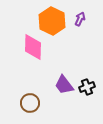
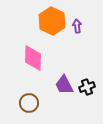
purple arrow: moved 3 px left, 7 px down; rotated 32 degrees counterclockwise
pink diamond: moved 11 px down
purple trapezoid: rotated 10 degrees clockwise
brown circle: moved 1 px left
